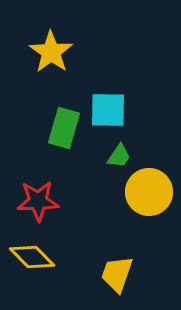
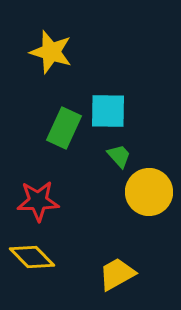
yellow star: rotated 18 degrees counterclockwise
cyan square: moved 1 px down
green rectangle: rotated 9 degrees clockwise
green trapezoid: rotated 76 degrees counterclockwise
yellow trapezoid: rotated 42 degrees clockwise
